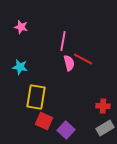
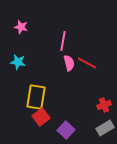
red line: moved 4 px right, 4 px down
cyan star: moved 2 px left, 5 px up
red cross: moved 1 px right, 1 px up; rotated 24 degrees counterclockwise
red square: moved 3 px left, 4 px up; rotated 30 degrees clockwise
